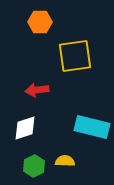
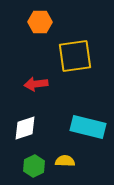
red arrow: moved 1 px left, 6 px up
cyan rectangle: moved 4 px left
